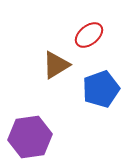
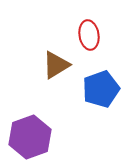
red ellipse: rotated 60 degrees counterclockwise
purple hexagon: rotated 12 degrees counterclockwise
